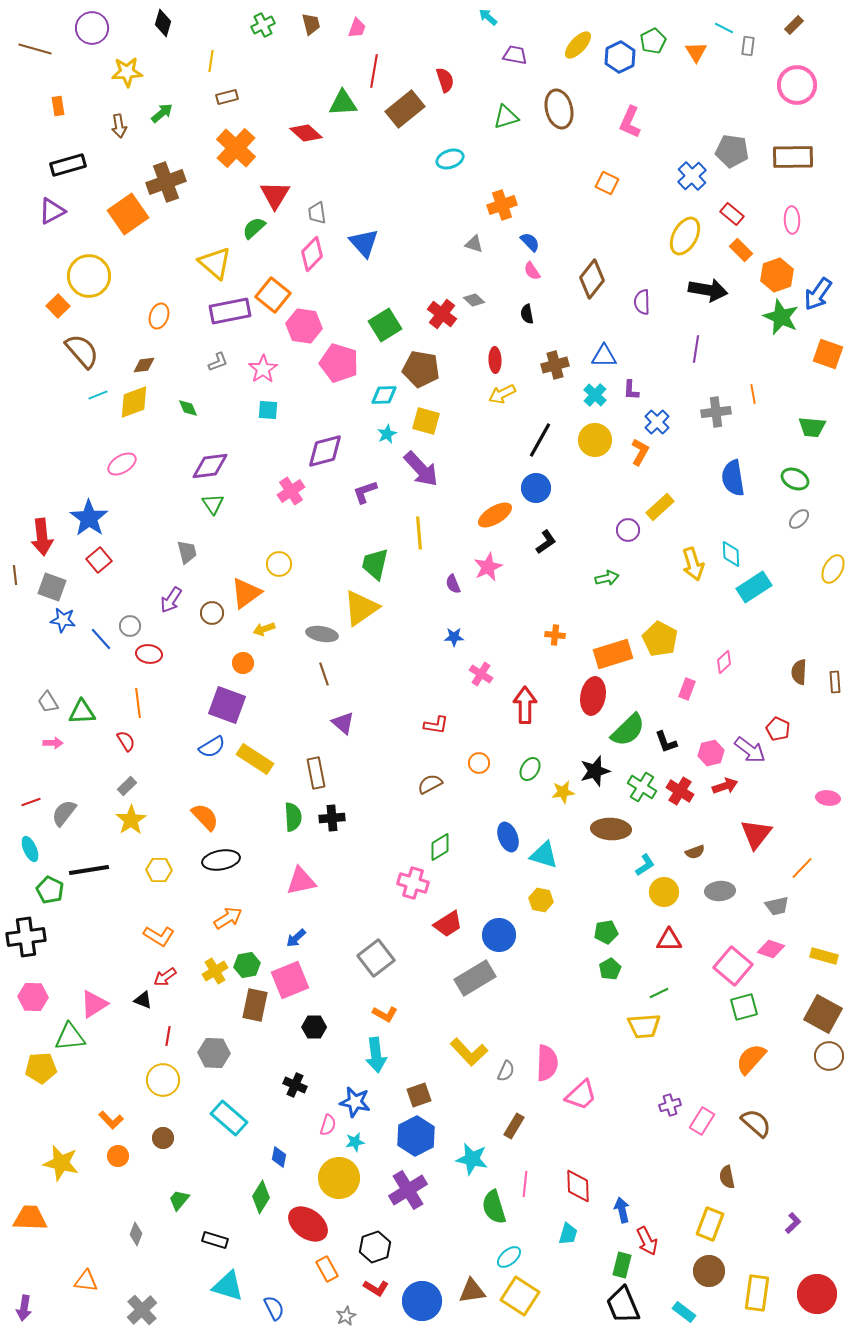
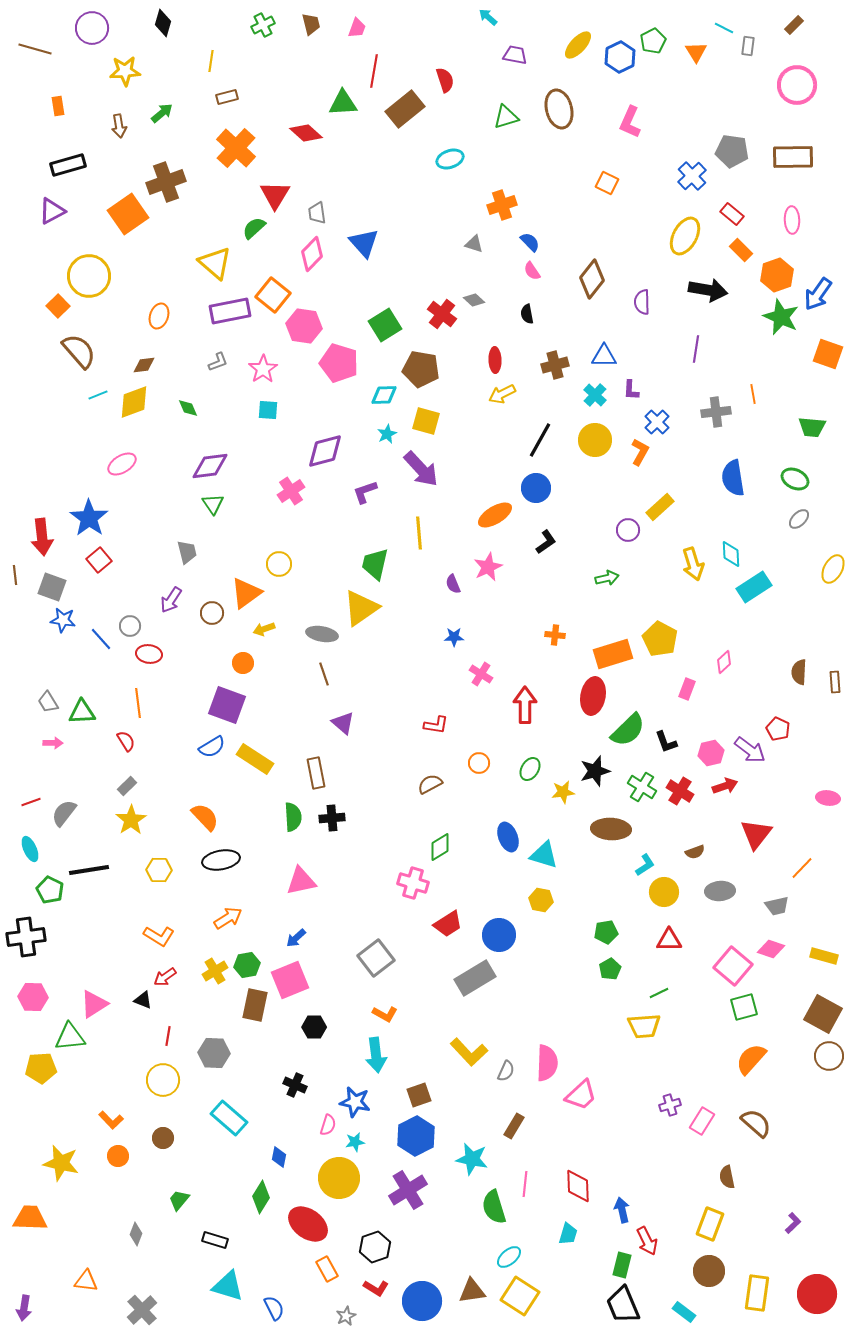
yellow star at (127, 72): moved 2 px left, 1 px up
brown semicircle at (82, 351): moved 3 px left
